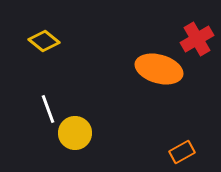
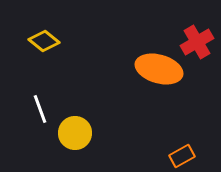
red cross: moved 3 px down
white line: moved 8 px left
orange rectangle: moved 4 px down
